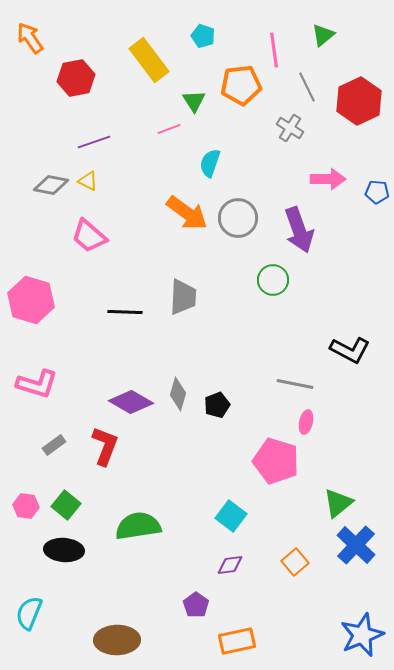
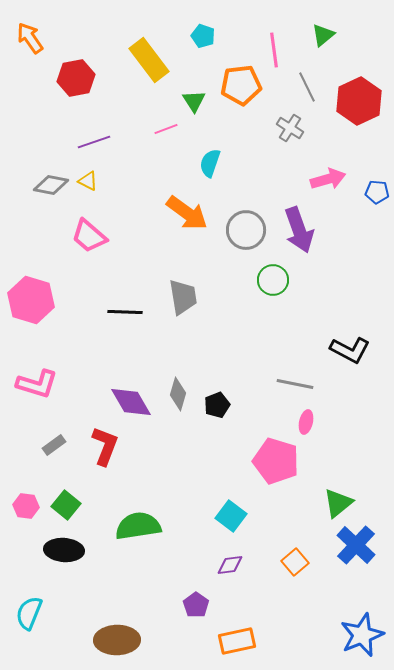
pink line at (169, 129): moved 3 px left
pink arrow at (328, 179): rotated 16 degrees counterclockwise
gray circle at (238, 218): moved 8 px right, 12 px down
gray trapezoid at (183, 297): rotated 12 degrees counterclockwise
purple diamond at (131, 402): rotated 30 degrees clockwise
